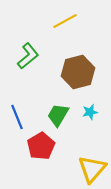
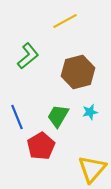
green trapezoid: moved 1 px down
